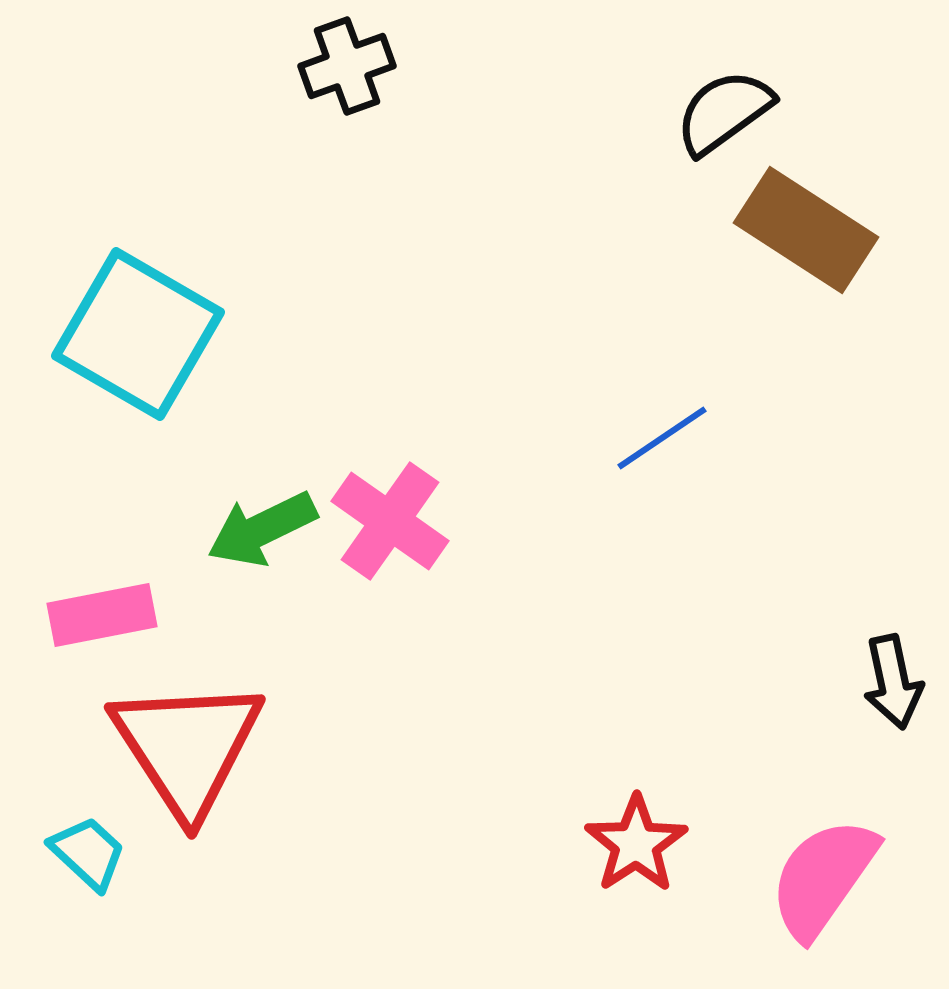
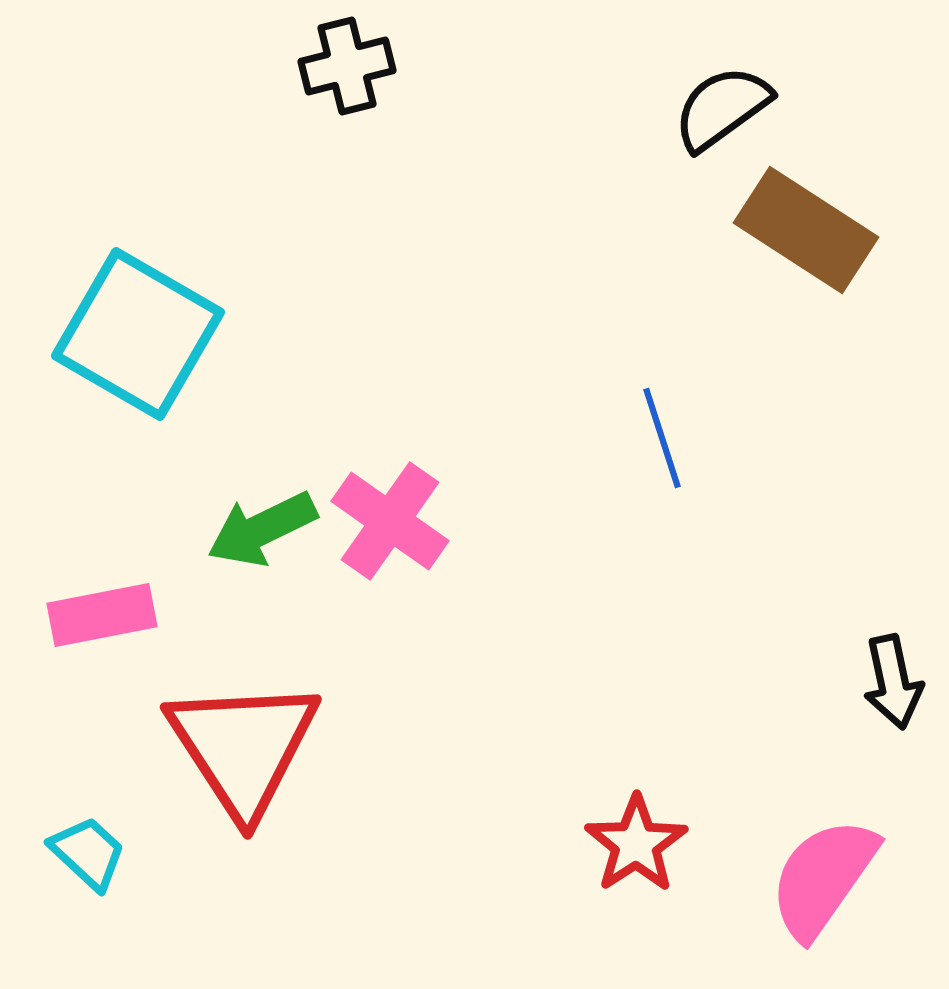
black cross: rotated 6 degrees clockwise
black semicircle: moved 2 px left, 4 px up
blue line: rotated 74 degrees counterclockwise
red triangle: moved 56 px right
